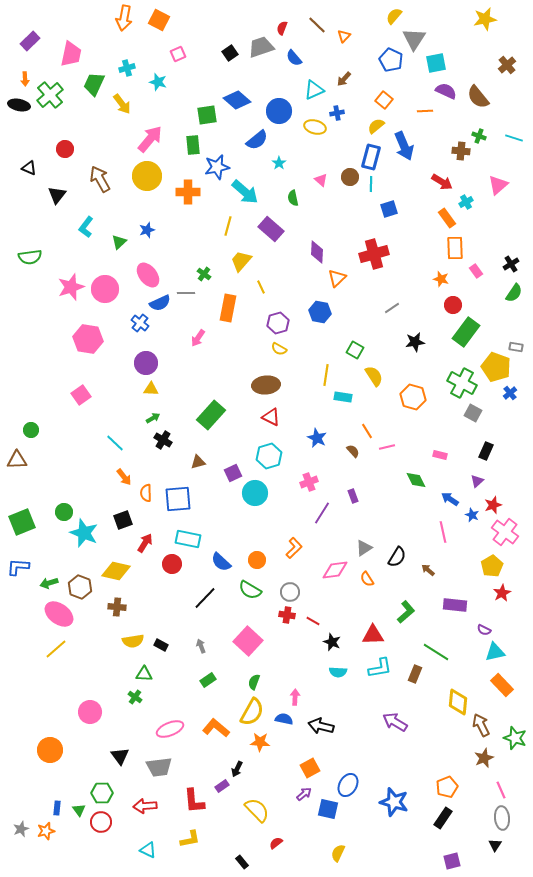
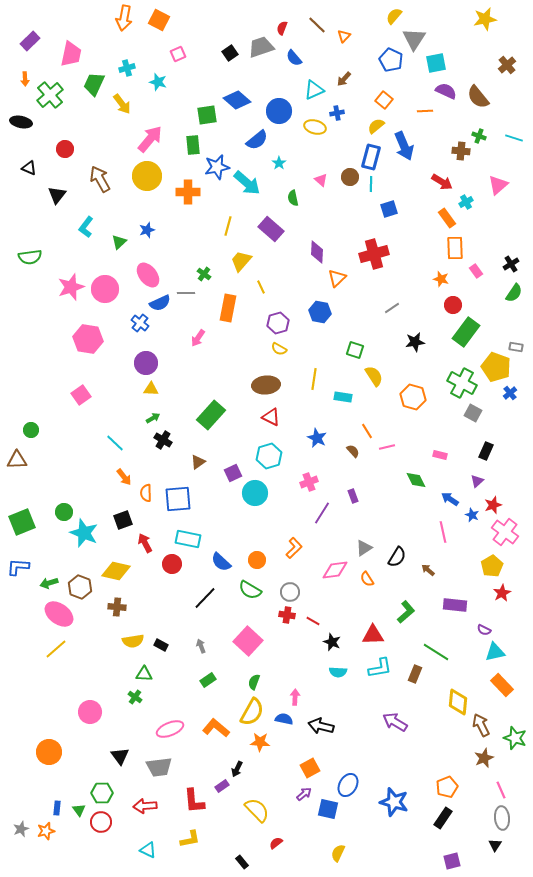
black ellipse at (19, 105): moved 2 px right, 17 px down
cyan arrow at (245, 192): moved 2 px right, 9 px up
green square at (355, 350): rotated 12 degrees counterclockwise
yellow line at (326, 375): moved 12 px left, 4 px down
brown triangle at (198, 462): rotated 21 degrees counterclockwise
red arrow at (145, 543): rotated 60 degrees counterclockwise
orange circle at (50, 750): moved 1 px left, 2 px down
